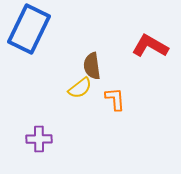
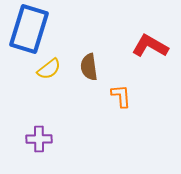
blue rectangle: rotated 9 degrees counterclockwise
brown semicircle: moved 3 px left, 1 px down
yellow semicircle: moved 31 px left, 19 px up
orange L-shape: moved 6 px right, 3 px up
